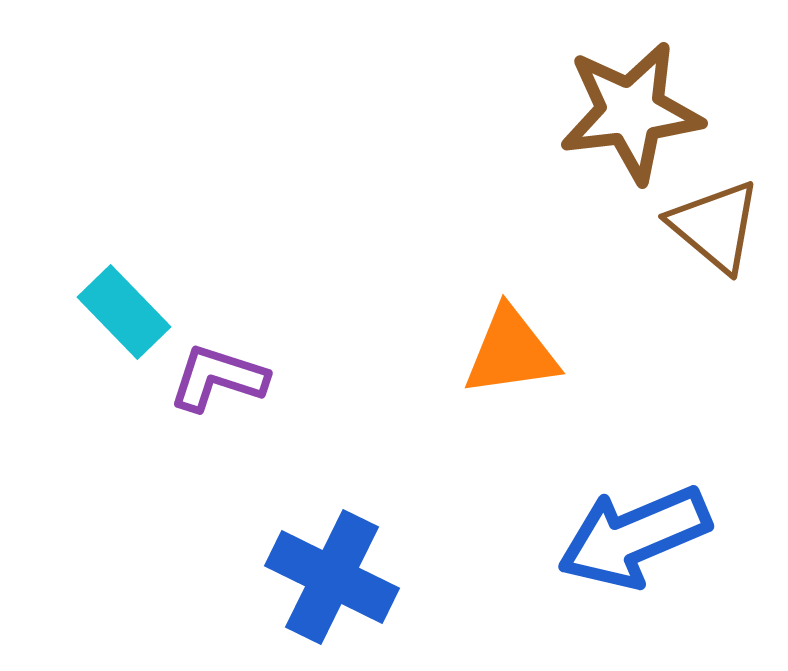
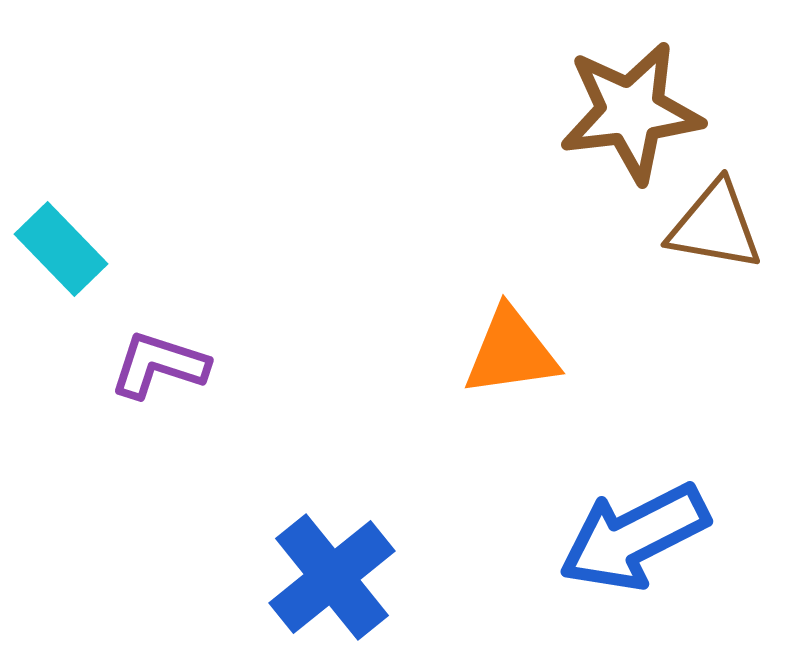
brown triangle: rotated 30 degrees counterclockwise
cyan rectangle: moved 63 px left, 63 px up
purple L-shape: moved 59 px left, 13 px up
blue arrow: rotated 4 degrees counterclockwise
blue cross: rotated 25 degrees clockwise
